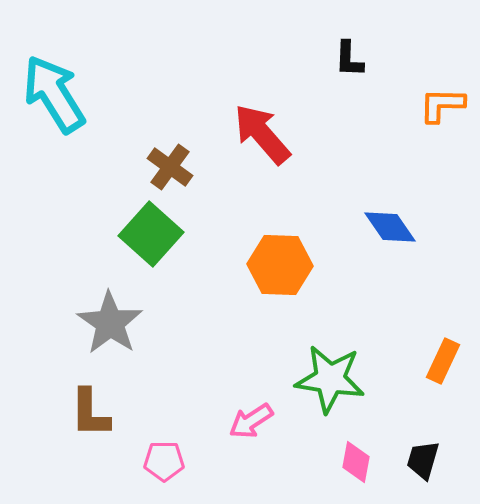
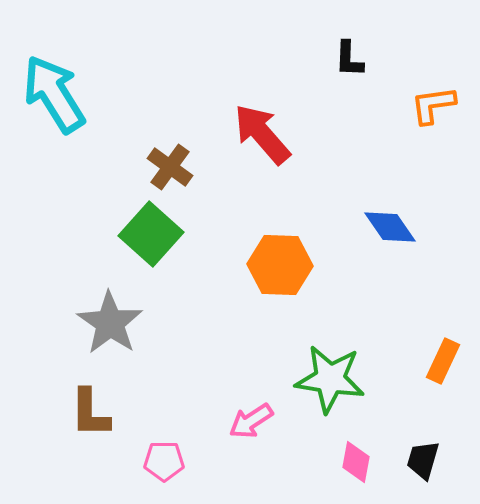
orange L-shape: moved 9 px left; rotated 9 degrees counterclockwise
